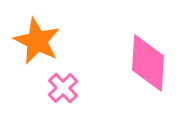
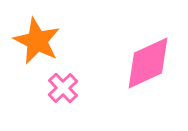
pink diamond: rotated 62 degrees clockwise
